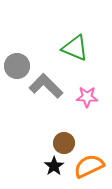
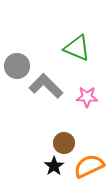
green triangle: moved 2 px right
